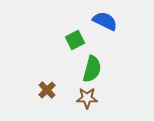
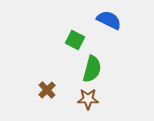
blue semicircle: moved 4 px right, 1 px up
green square: rotated 36 degrees counterclockwise
brown star: moved 1 px right, 1 px down
